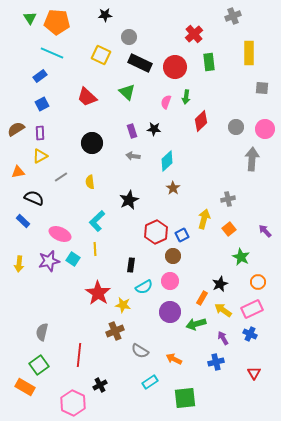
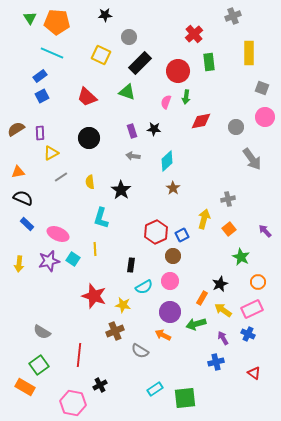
black rectangle at (140, 63): rotated 70 degrees counterclockwise
red circle at (175, 67): moved 3 px right, 4 px down
gray square at (262, 88): rotated 16 degrees clockwise
green triangle at (127, 92): rotated 24 degrees counterclockwise
blue square at (42, 104): moved 8 px up
red diamond at (201, 121): rotated 35 degrees clockwise
pink circle at (265, 129): moved 12 px up
black circle at (92, 143): moved 3 px left, 5 px up
yellow triangle at (40, 156): moved 11 px right, 3 px up
gray arrow at (252, 159): rotated 140 degrees clockwise
black semicircle at (34, 198): moved 11 px left
black star at (129, 200): moved 8 px left, 10 px up; rotated 12 degrees counterclockwise
blue rectangle at (23, 221): moved 4 px right, 3 px down
cyan L-shape at (97, 221): moved 4 px right, 3 px up; rotated 30 degrees counterclockwise
pink ellipse at (60, 234): moved 2 px left
red star at (98, 293): moved 4 px left, 3 px down; rotated 15 degrees counterclockwise
gray semicircle at (42, 332): rotated 72 degrees counterclockwise
blue cross at (250, 334): moved 2 px left
orange arrow at (174, 359): moved 11 px left, 24 px up
red triangle at (254, 373): rotated 24 degrees counterclockwise
cyan rectangle at (150, 382): moved 5 px right, 7 px down
pink hexagon at (73, 403): rotated 15 degrees counterclockwise
